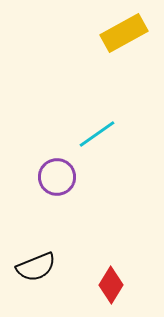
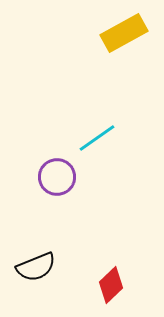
cyan line: moved 4 px down
red diamond: rotated 15 degrees clockwise
